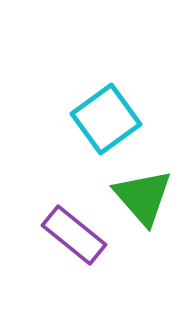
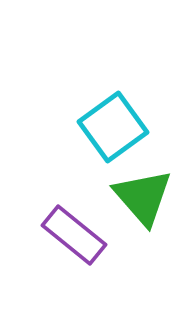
cyan square: moved 7 px right, 8 px down
